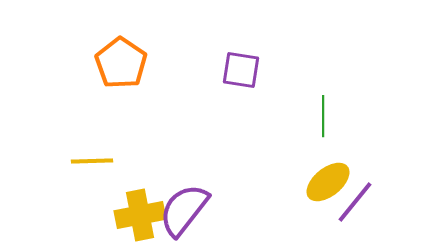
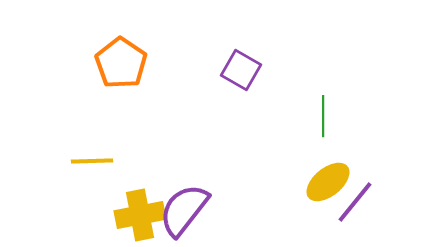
purple square: rotated 21 degrees clockwise
